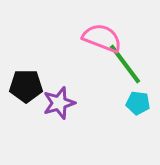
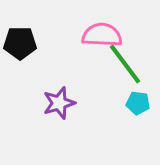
pink semicircle: moved 3 px up; rotated 18 degrees counterclockwise
black pentagon: moved 6 px left, 43 px up
